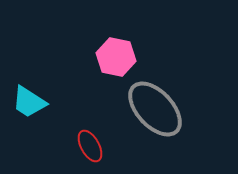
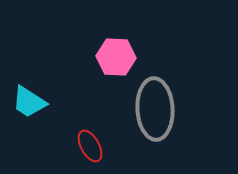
pink hexagon: rotated 9 degrees counterclockwise
gray ellipse: rotated 40 degrees clockwise
